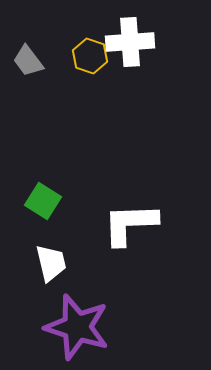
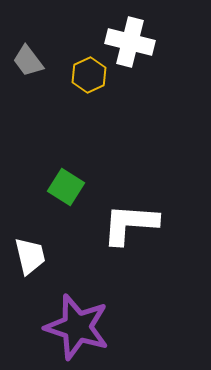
white cross: rotated 18 degrees clockwise
yellow hexagon: moved 1 px left, 19 px down; rotated 16 degrees clockwise
green square: moved 23 px right, 14 px up
white L-shape: rotated 6 degrees clockwise
white trapezoid: moved 21 px left, 7 px up
